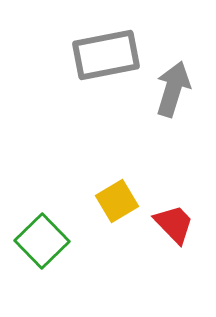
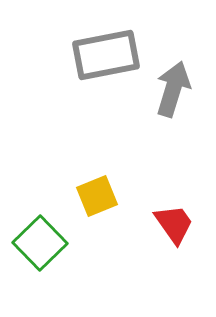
yellow square: moved 20 px left, 5 px up; rotated 9 degrees clockwise
red trapezoid: rotated 9 degrees clockwise
green square: moved 2 px left, 2 px down
